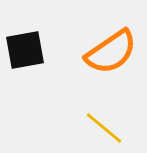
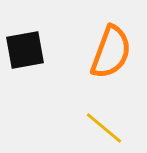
orange semicircle: rotated 36 degrees counterclockwise
